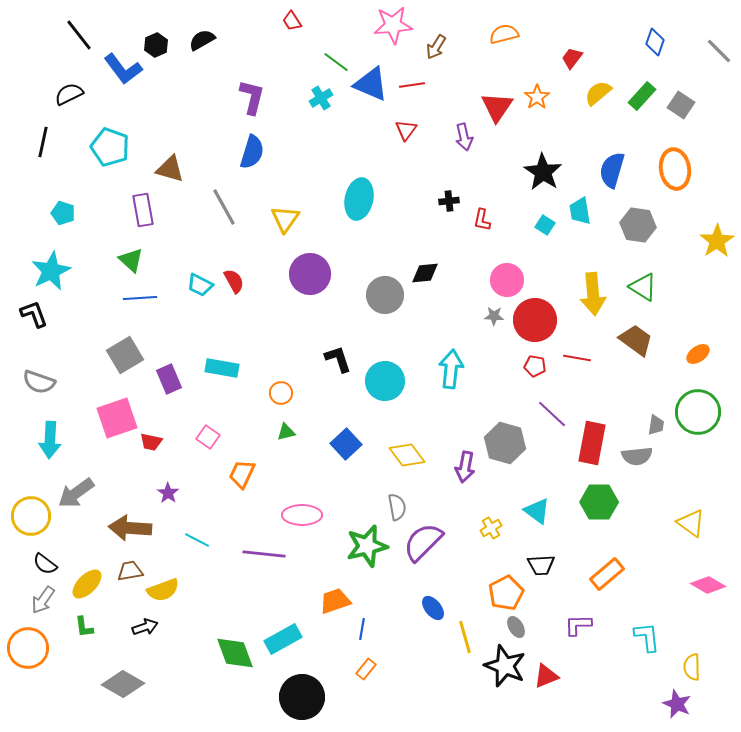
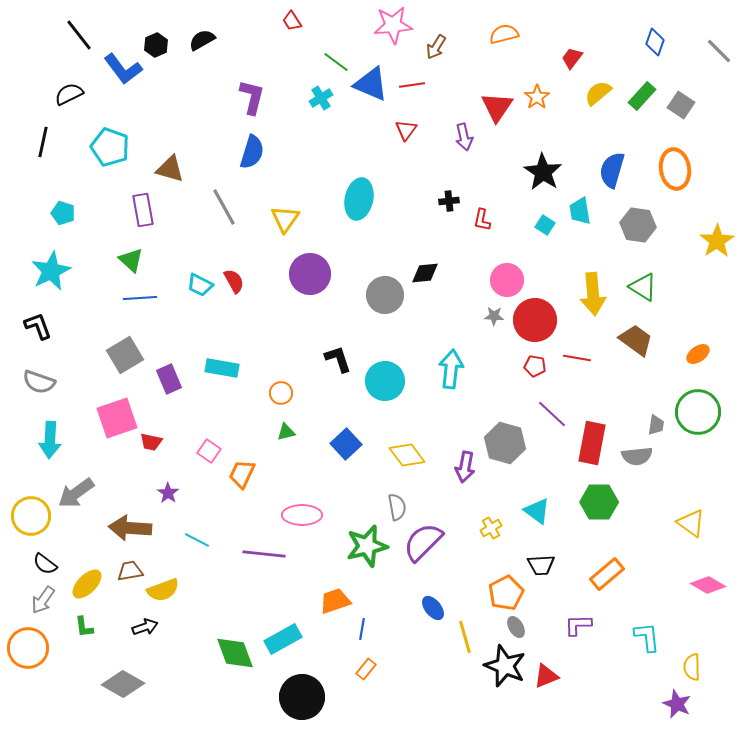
black L-shape at (34, 314): moved 4 px right, 12 px down
pink square at (208, 437): moved 1 px right, 14 px down
